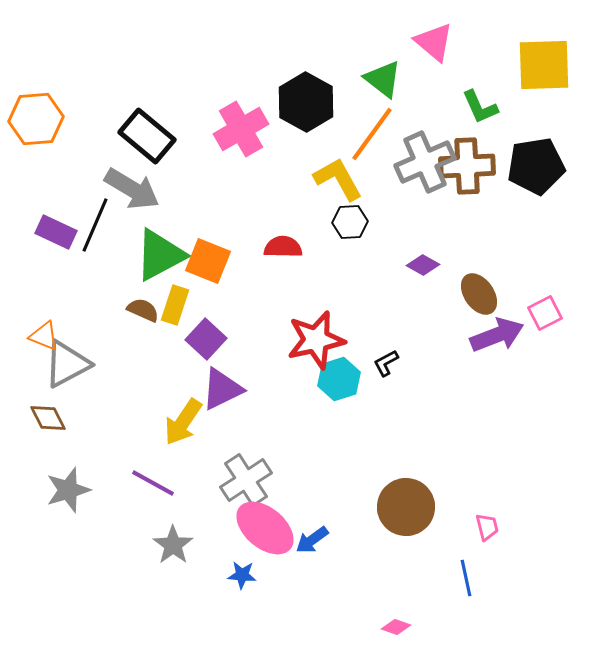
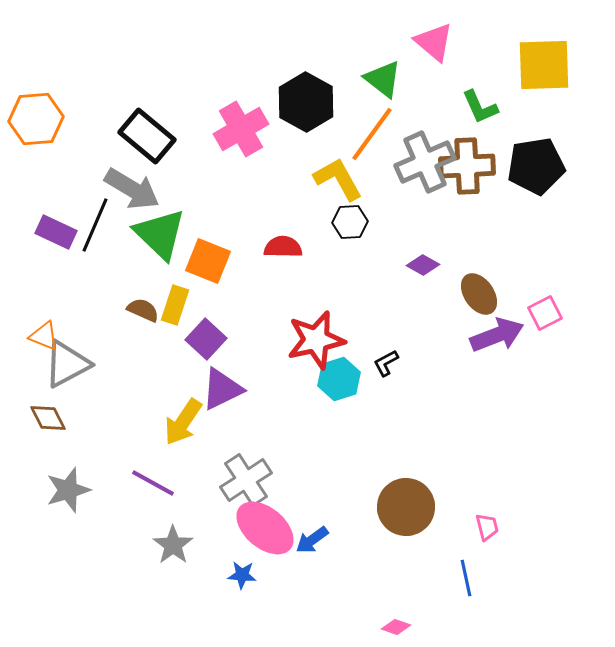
green triangle at (160, 255): moved 21 px up; rotated 48 degrees counterclockwise
